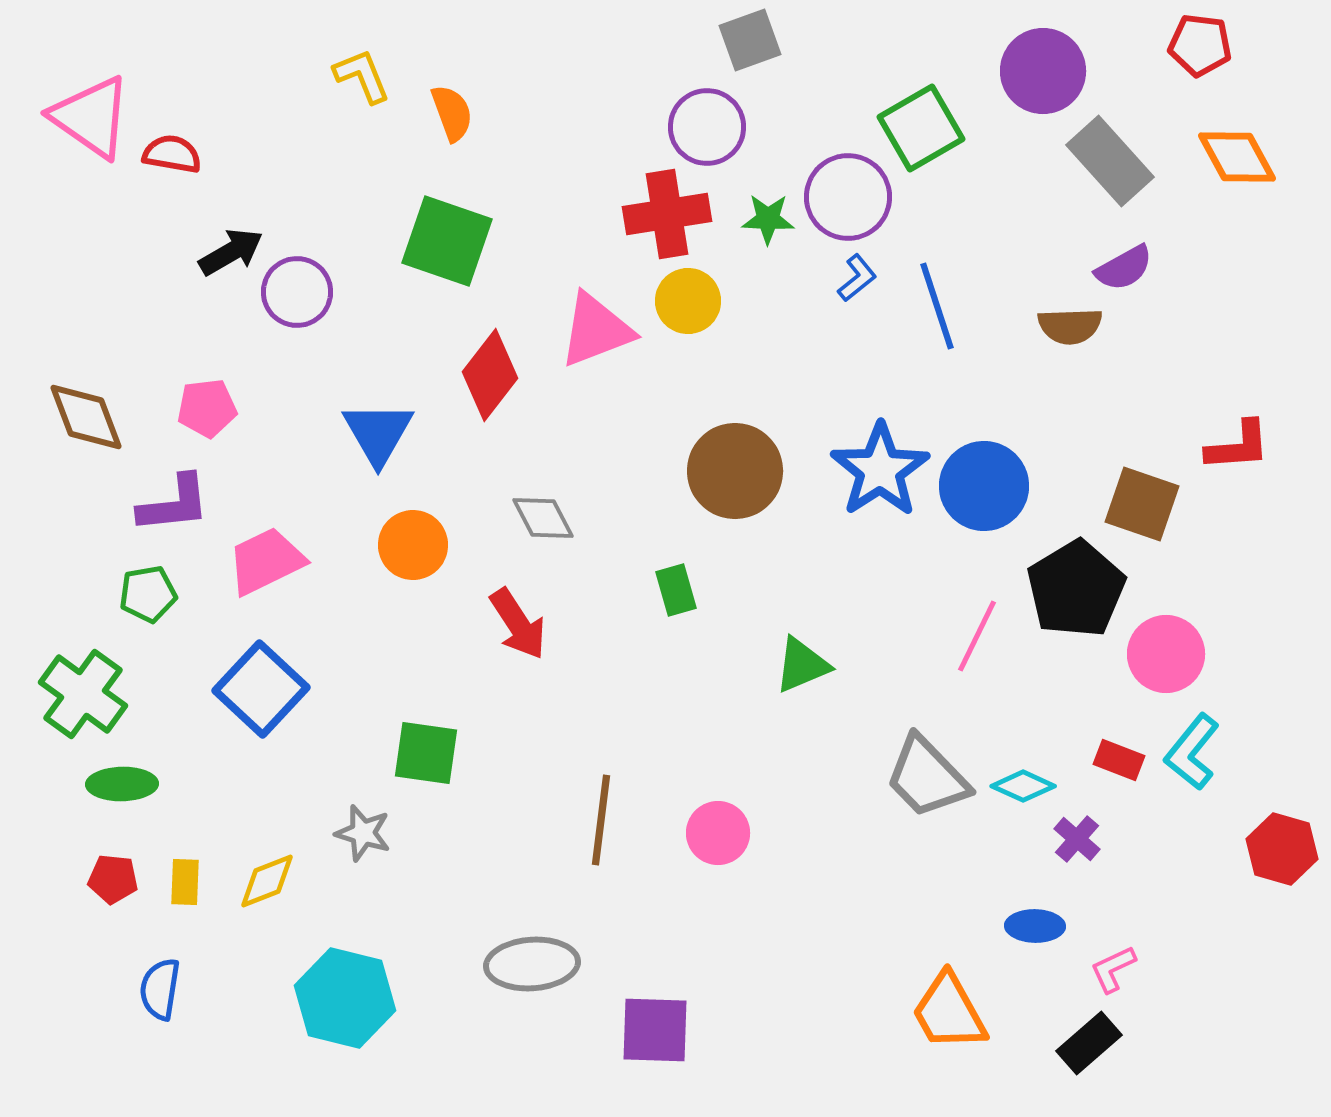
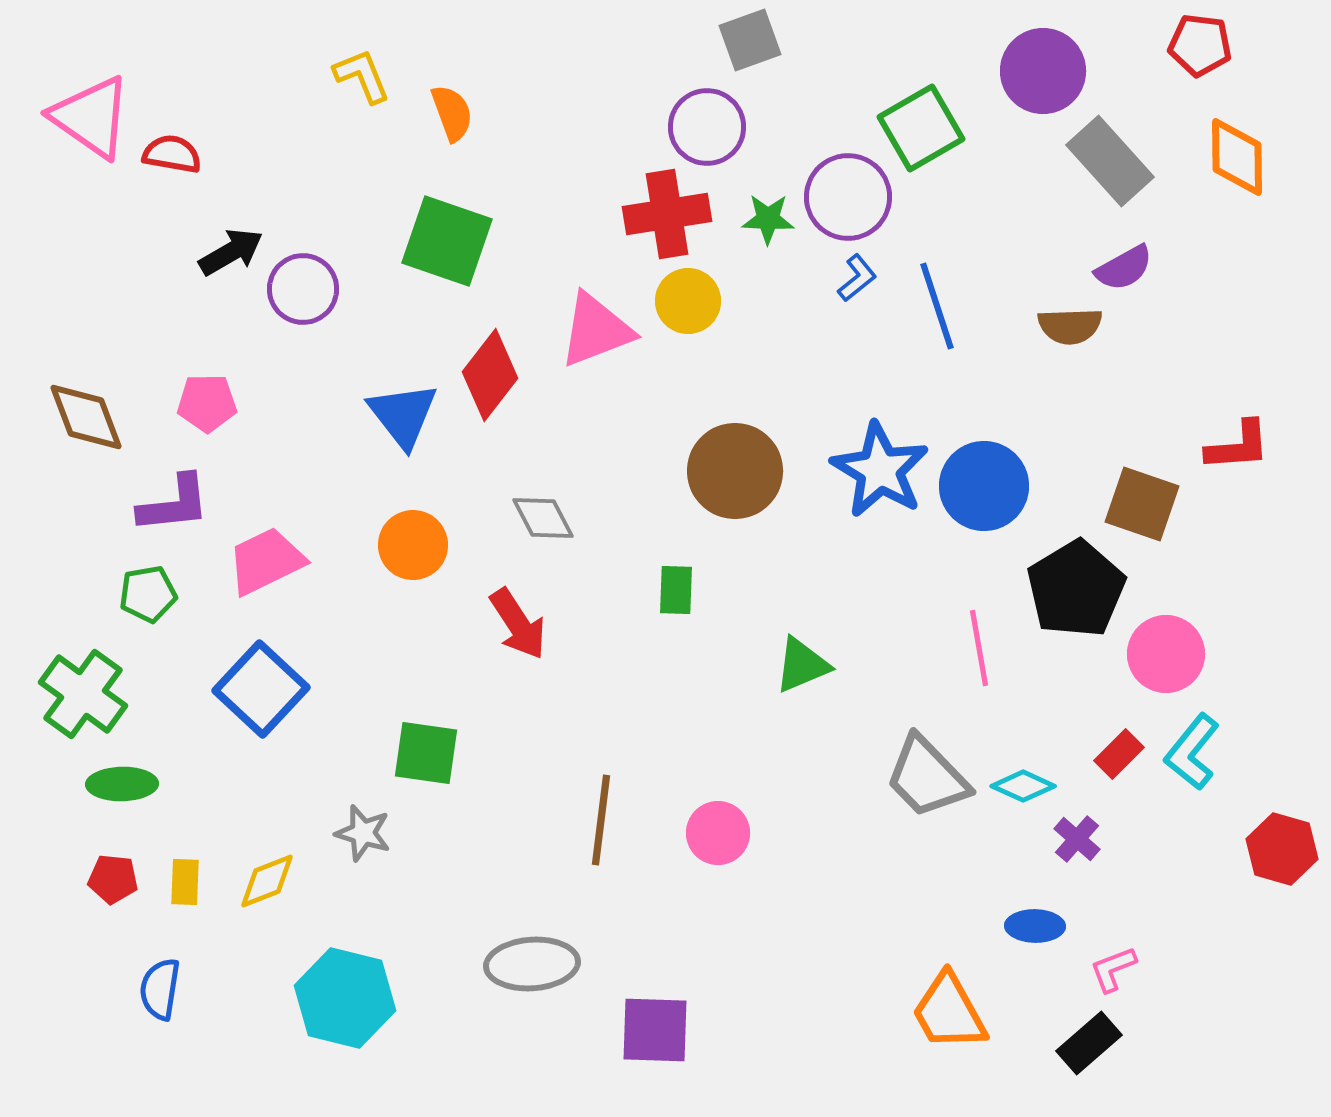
orange diamond at (1237, 157): rotated 28 degrees clockwise
purple circle at (297, 292): moved 6 px right, 3 px up
pink pentagon at (207, 408): moved 5 px up; rotated 6 degrees clockwise
blue triangle at (378, 433): moved 25 px right, 18 px up; rotated 8 degrees counterclockwise
blue star at (880, 470): rotated 8 degrees counterclockwise
green rectangle at (676, 590): rotated 18 degrees clockwise
pink line at (977, 636): moved 2 px right, 12 px down; rotated 36 degrees counterclockwise
red rectangle at (1119, 760): moved 6 px up; rotated 66 degrees counterclockwise
pink L-shape at (1113, 969): rotated 4 degrees clockwise
